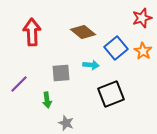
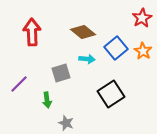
red star: rotated 12 degrees counterclockwise
cyan arrow: moved 4 px left, 6 px up
gray square: rotated 12 degrees counterclockwise
black square: rotated 12 degrees counterclockwise
